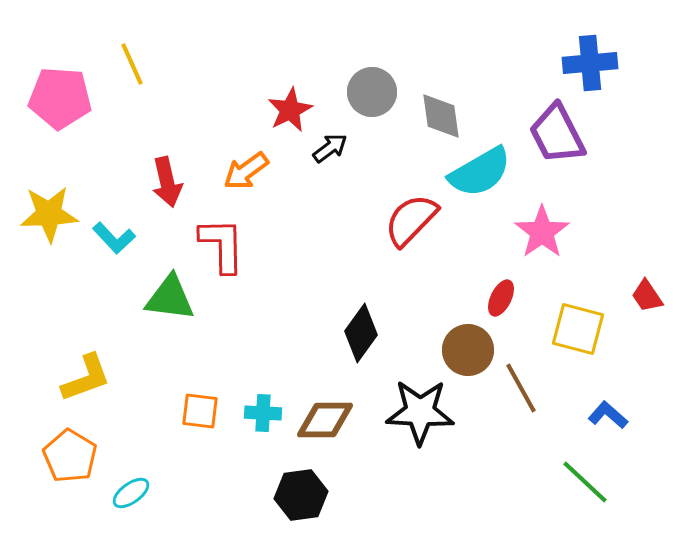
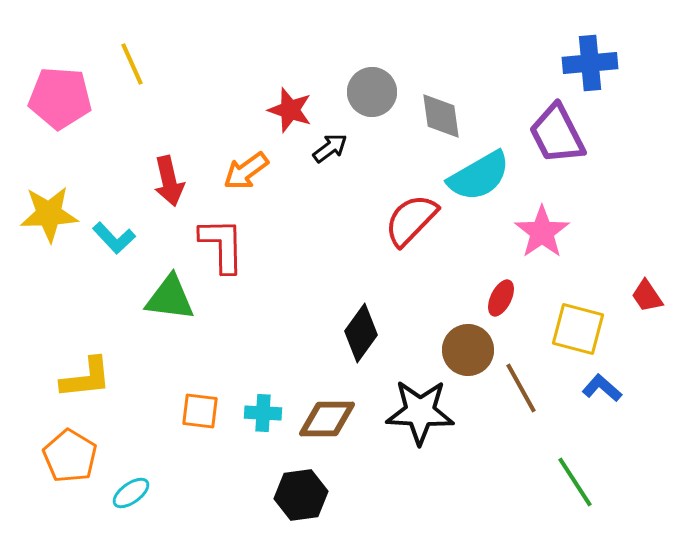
red star: rotated 27 degrees counterclockwise
cyan semicircle: moved 1 px left, 4 px down
red arrow: moved 2 px right, 1 px up
yellow L-shape: rotated 14 degrees clockwise
blue L-shape: moved 6 px left, 27 px up
brown diamond: moved 2 px right, 1 px up
green line: moved 10 px left; rotated 14 degrees clockwise
